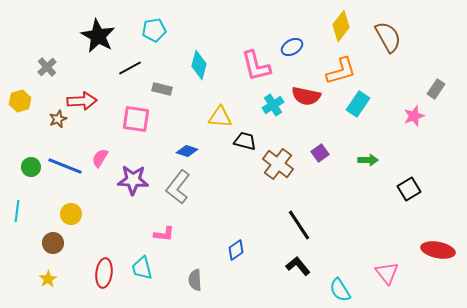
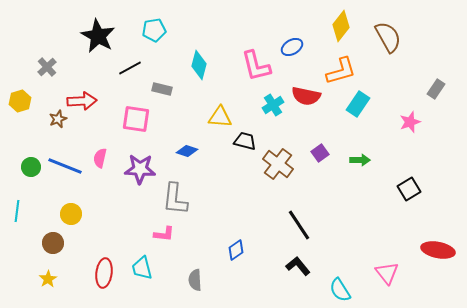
pink star at (414, 116): moved 4 px left, 6 px down
pink semicircle at (100, 158): rotated 18 degrees counterclockwise
green arrow at (368, 160): moved 8 px left
purple star at (133, 180): moved 7 px right, 11 px up
gray L-shape at (178, 187): moved 3 px left, 12 px down; rotated 32 degrees counterclockwise
